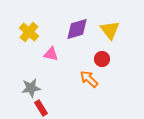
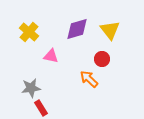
pink triangle: moved 2 px down
